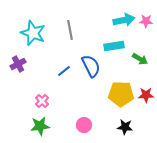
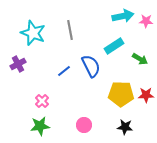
cyan arrow: moved 1 px left, 4 px up
cyan rectangle: rotated 24 degrees counterclockwise
